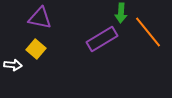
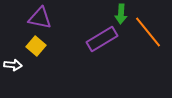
green arrow: moved 1 px down
yellow square: moved 3 px up
